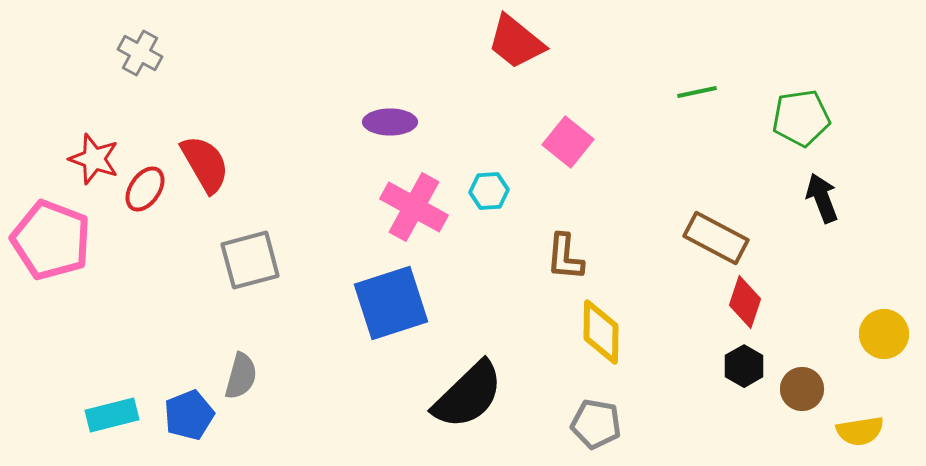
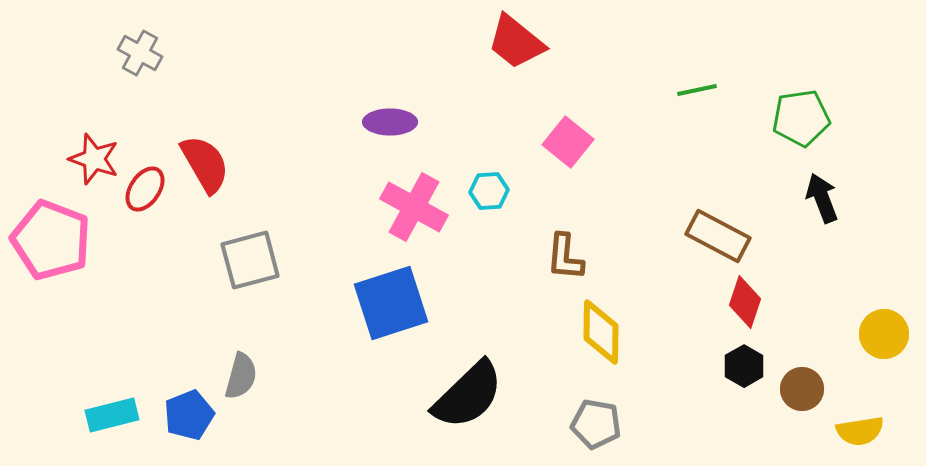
green line: moved 2 px up
brown rectangle: moved 2 px right, 2 px up
